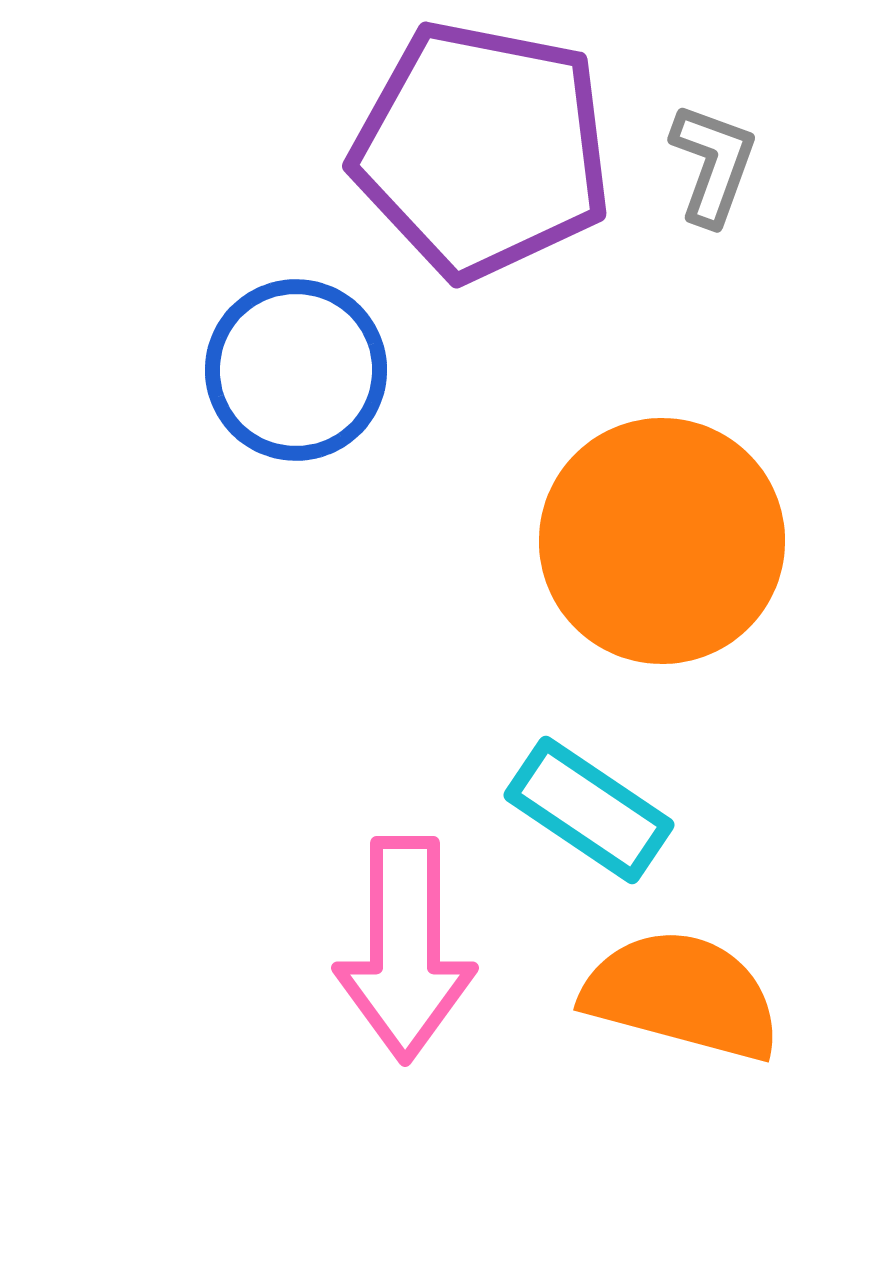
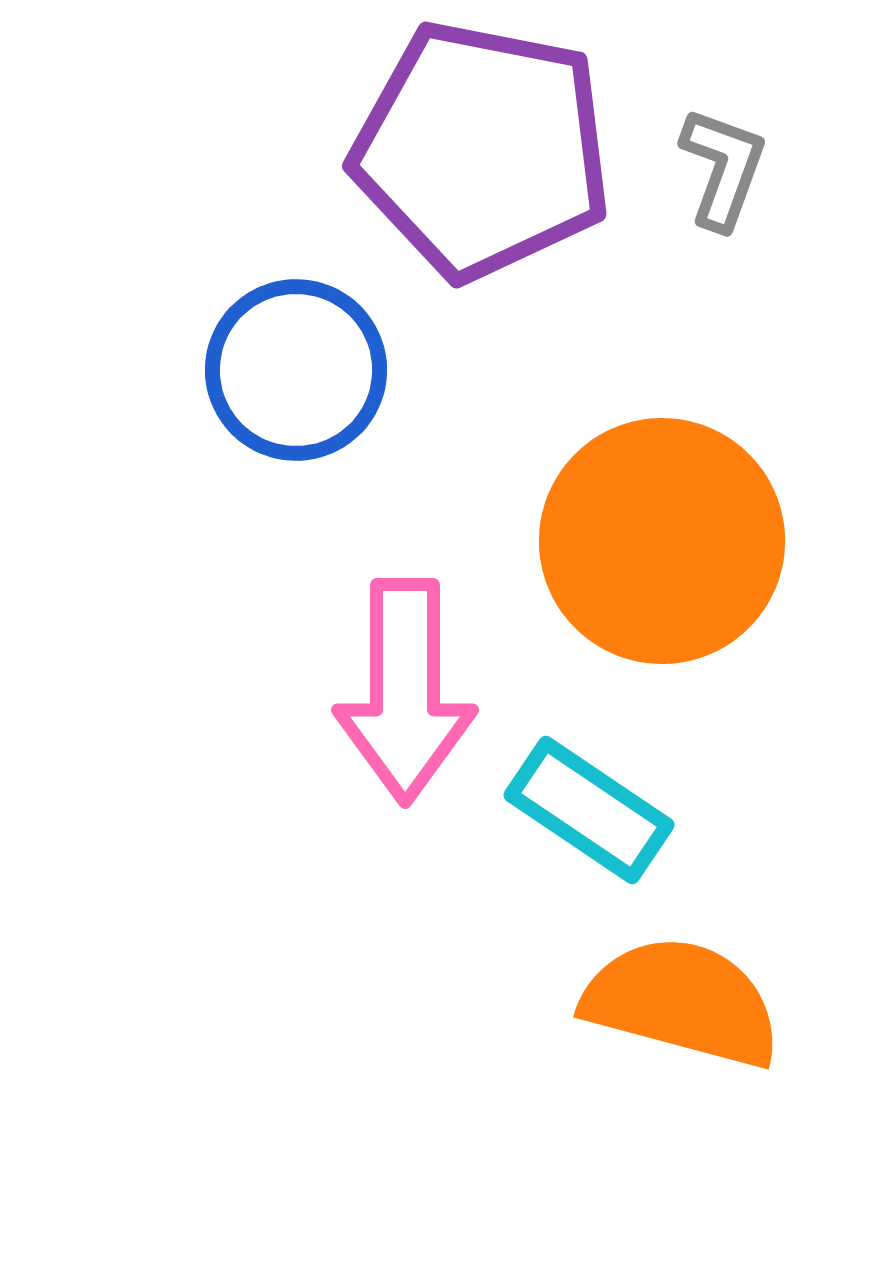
gray L-shape: moved 10 px right, 4 px down
pink arrow: moved 258 px up
orange semicircle: moved 7 px down
